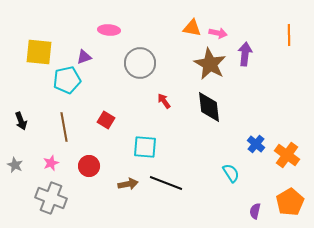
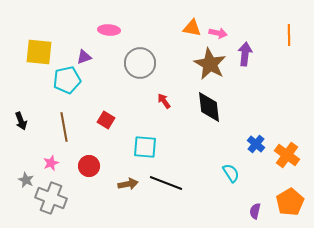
gray star: moved 11 px right, 15 px down
